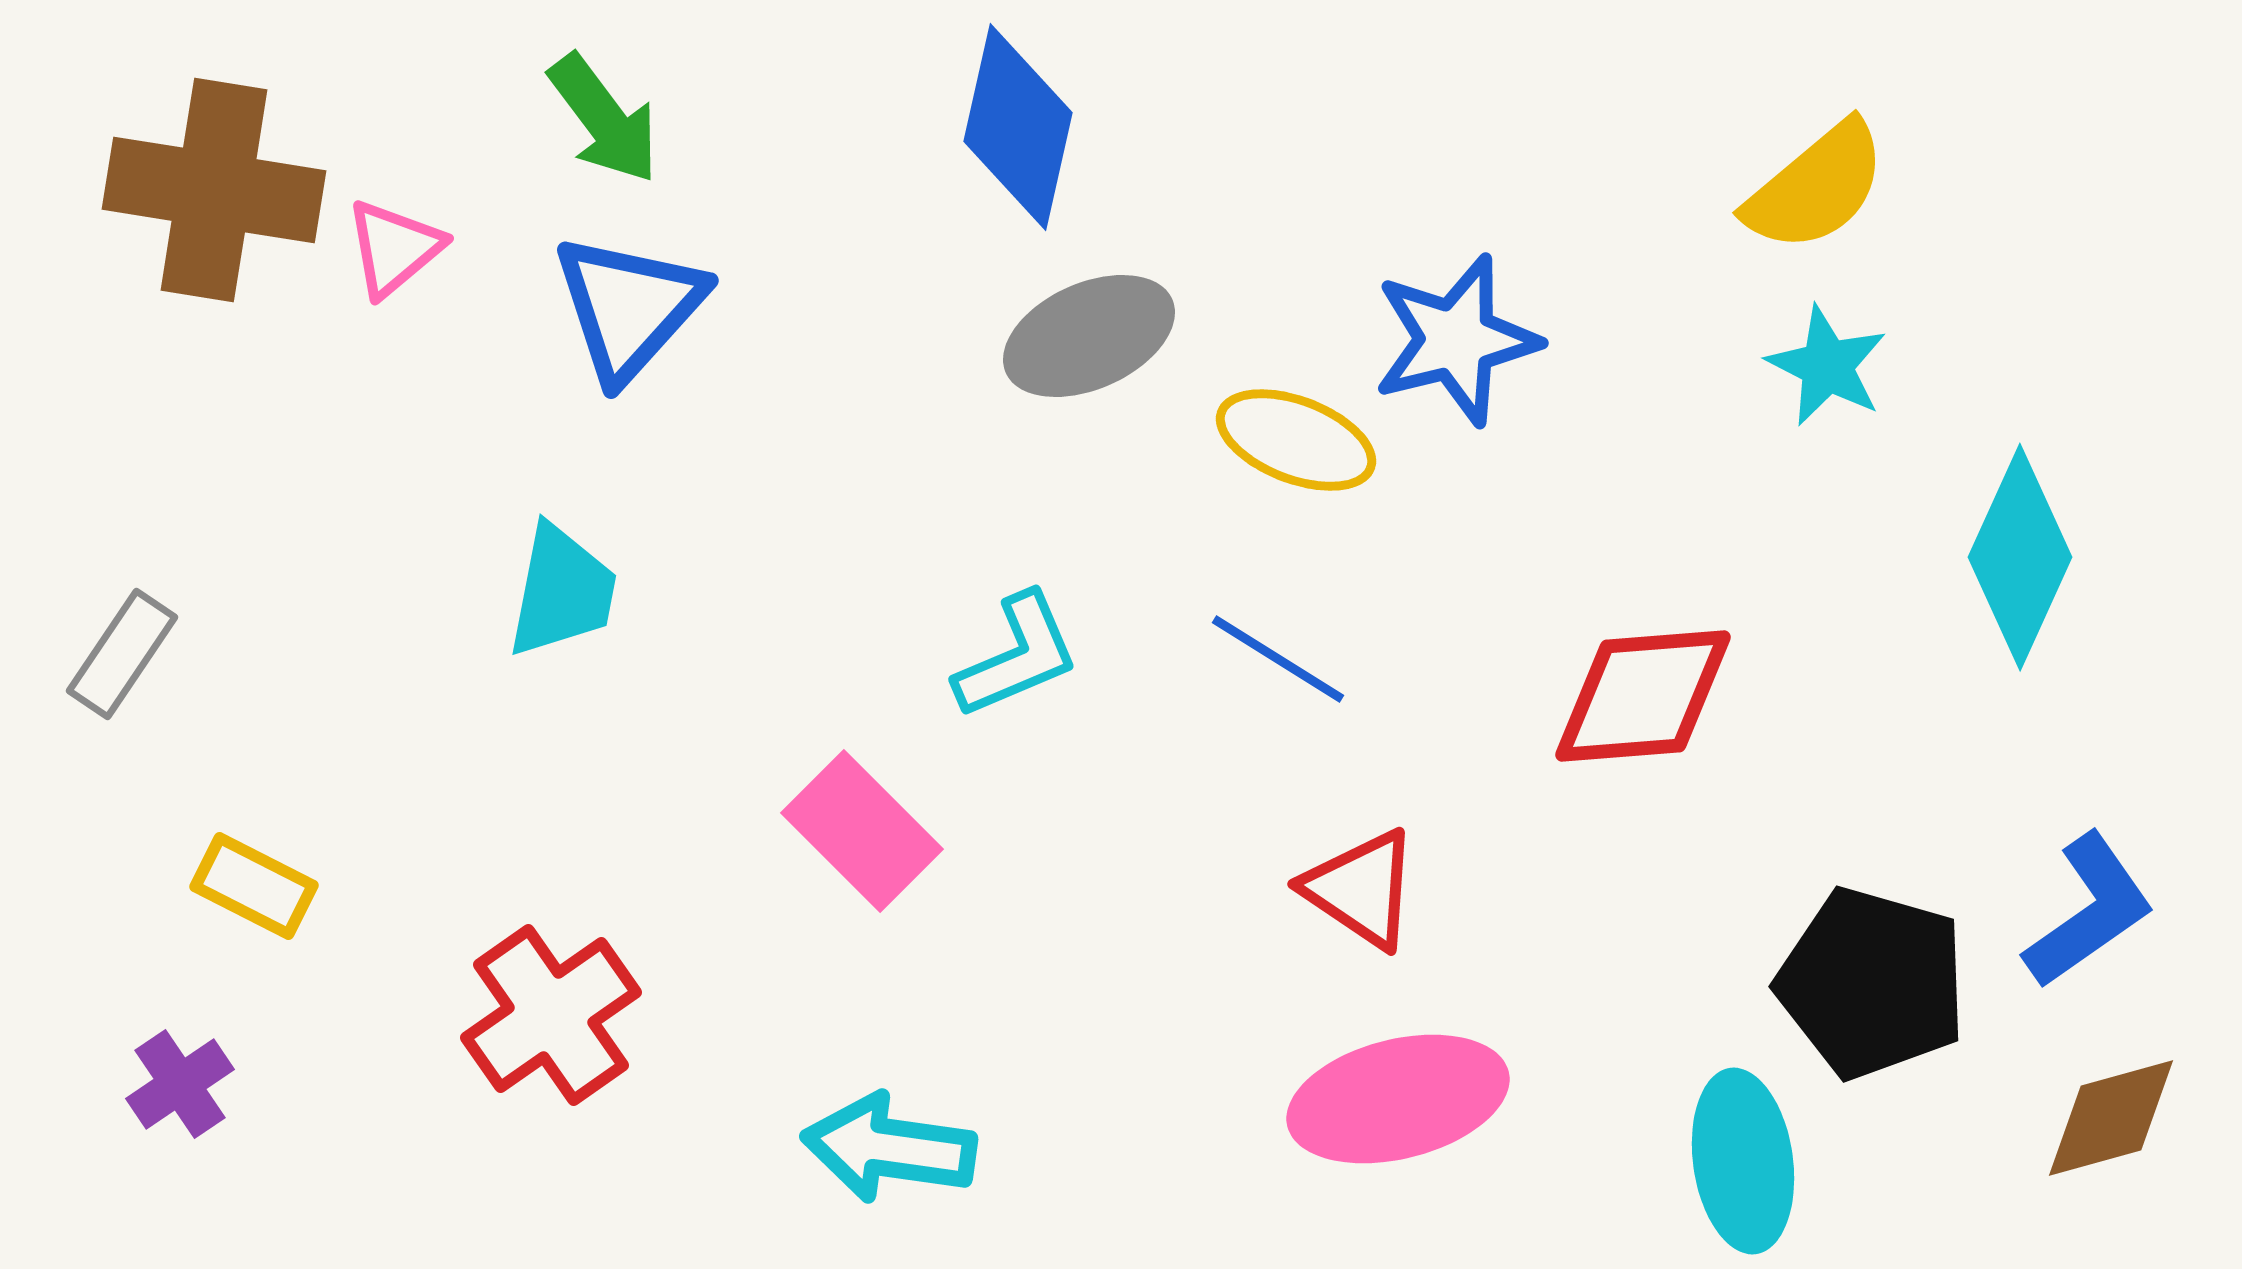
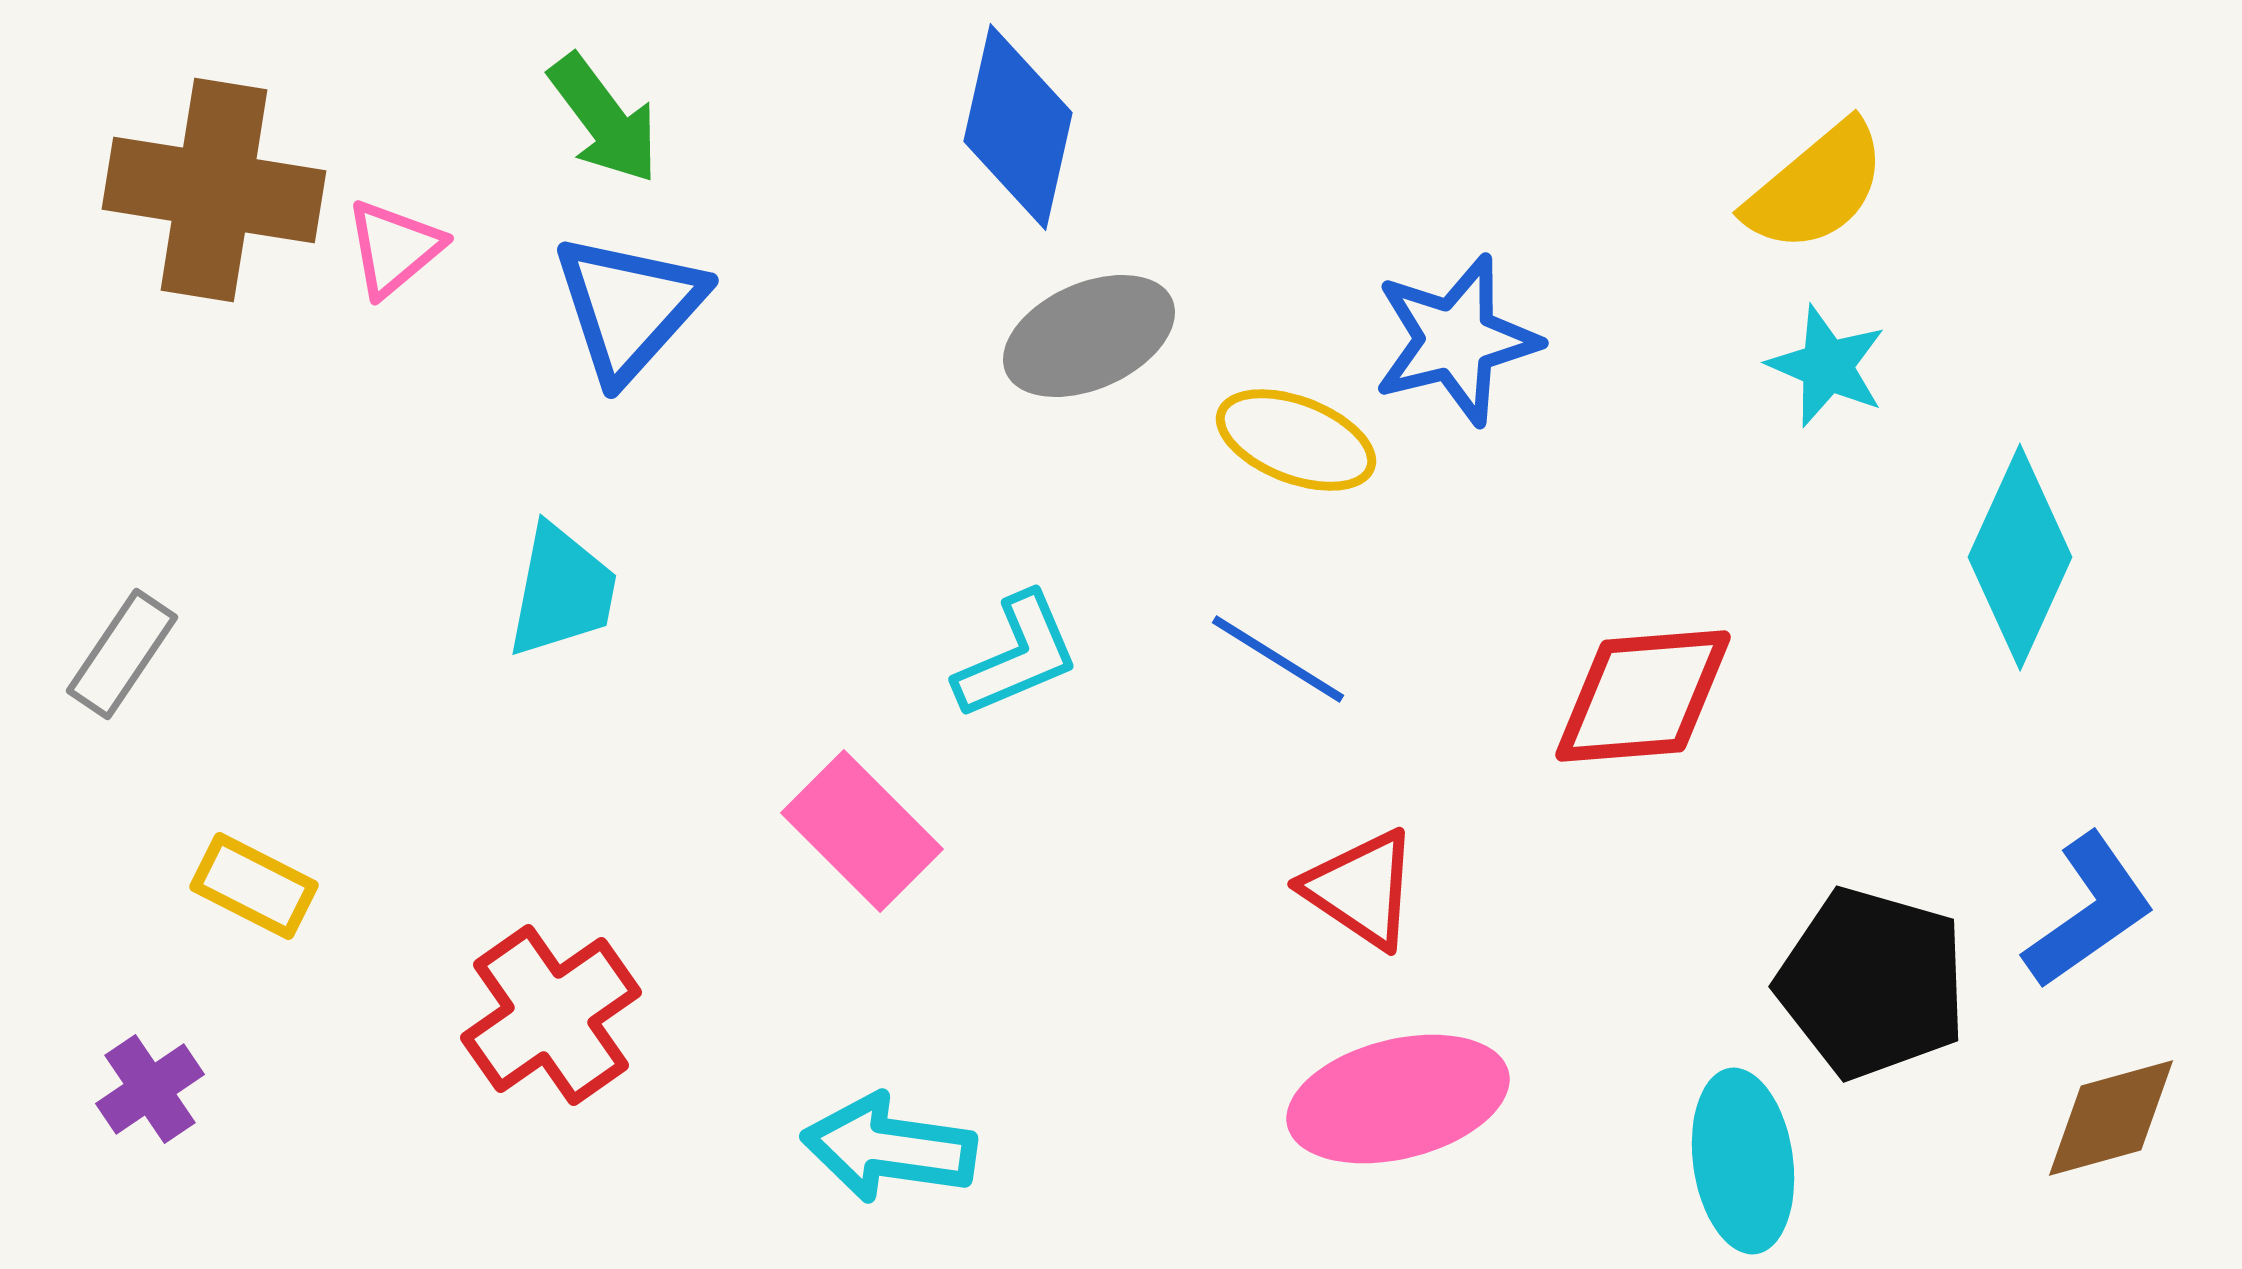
cyan star: rotated 4 degrees counterclockwise
purple cross: moved 30 px left, 5 px down
